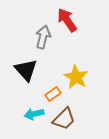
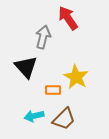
red arrow: moved 1 px right, 2 px up
black triangle: moved 3 px up
orange rectangle: moved 4 px up; rotated 35 degrees clockwise
cyan arrow: moved 2 px down
